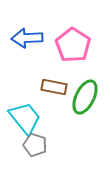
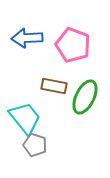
pink pentagon: rotated 12 degrees counterclockwise
brown rectangle: moved 1 px up
